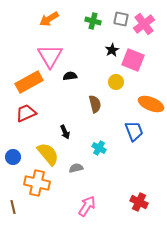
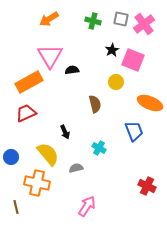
black semicircle: moved 2 px right, 6 px up
orange ellipse: moved 1 px left, 1 px up
blue circle: moved 2 px left
red cross: moved 8 px right, 16 px up
brown line: moved 3 px right
